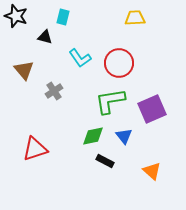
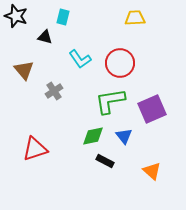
cyan L-shape: moved 1 px down
red circle: moved 1 px right
